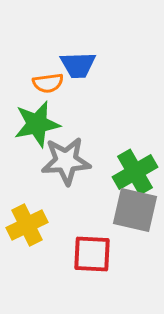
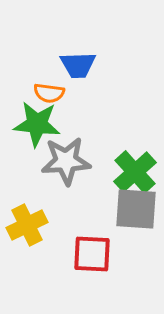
orange semicircle: moved 1 px right, 10 px down; rotated 16 degrees clockwise
green star: rotated 18 degrees clockwise
green cross: rotated 12 degrees counterclockwise
gray square: moved 1 px right, 1 px up; rotated 9 degrees counterclockwise
